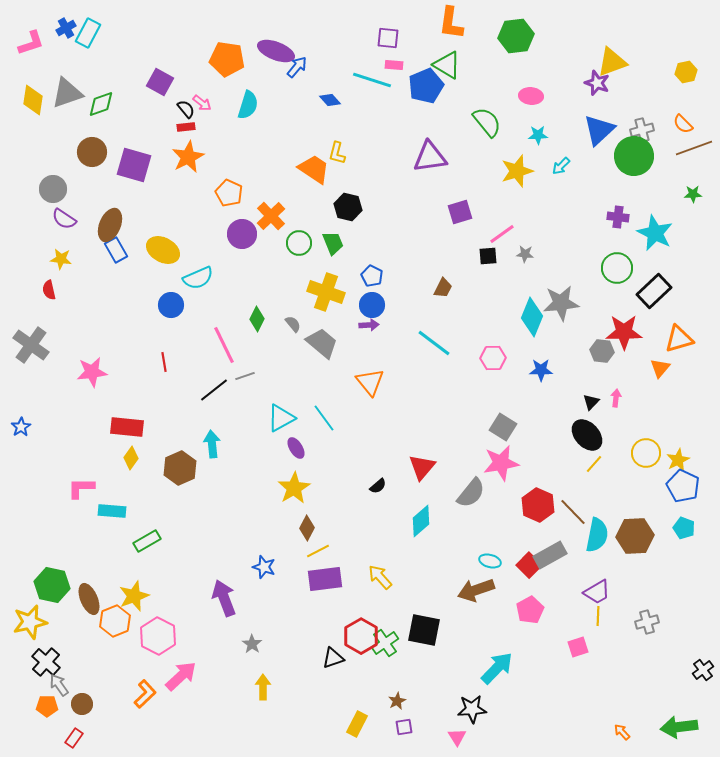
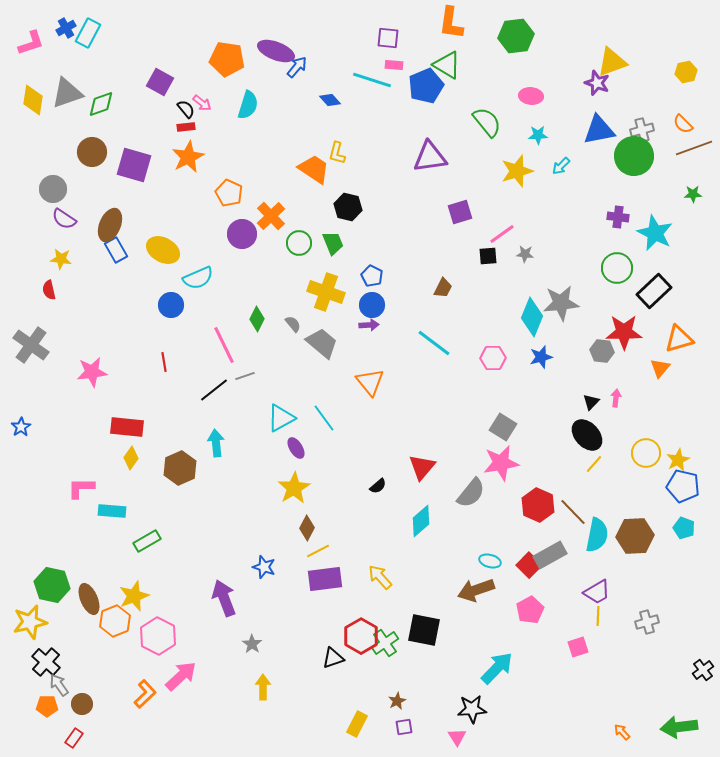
blue triangle at (599, 130): rotated 32 degrees clockwise
blue star at (541, 370): moved 13 px up; rotated 15 degrees counterclockwise
cyan arrow at (212, 444): moved 4 px right, 1 px up
blue pentagon at (683, 486): rotated 12 degrees counterclockwise
